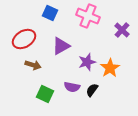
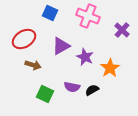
purple star: moved 2 px left, 5 px up; rotated 30 degrees counterclockwise
black semicircle: rotated 24 degrees clockwise
